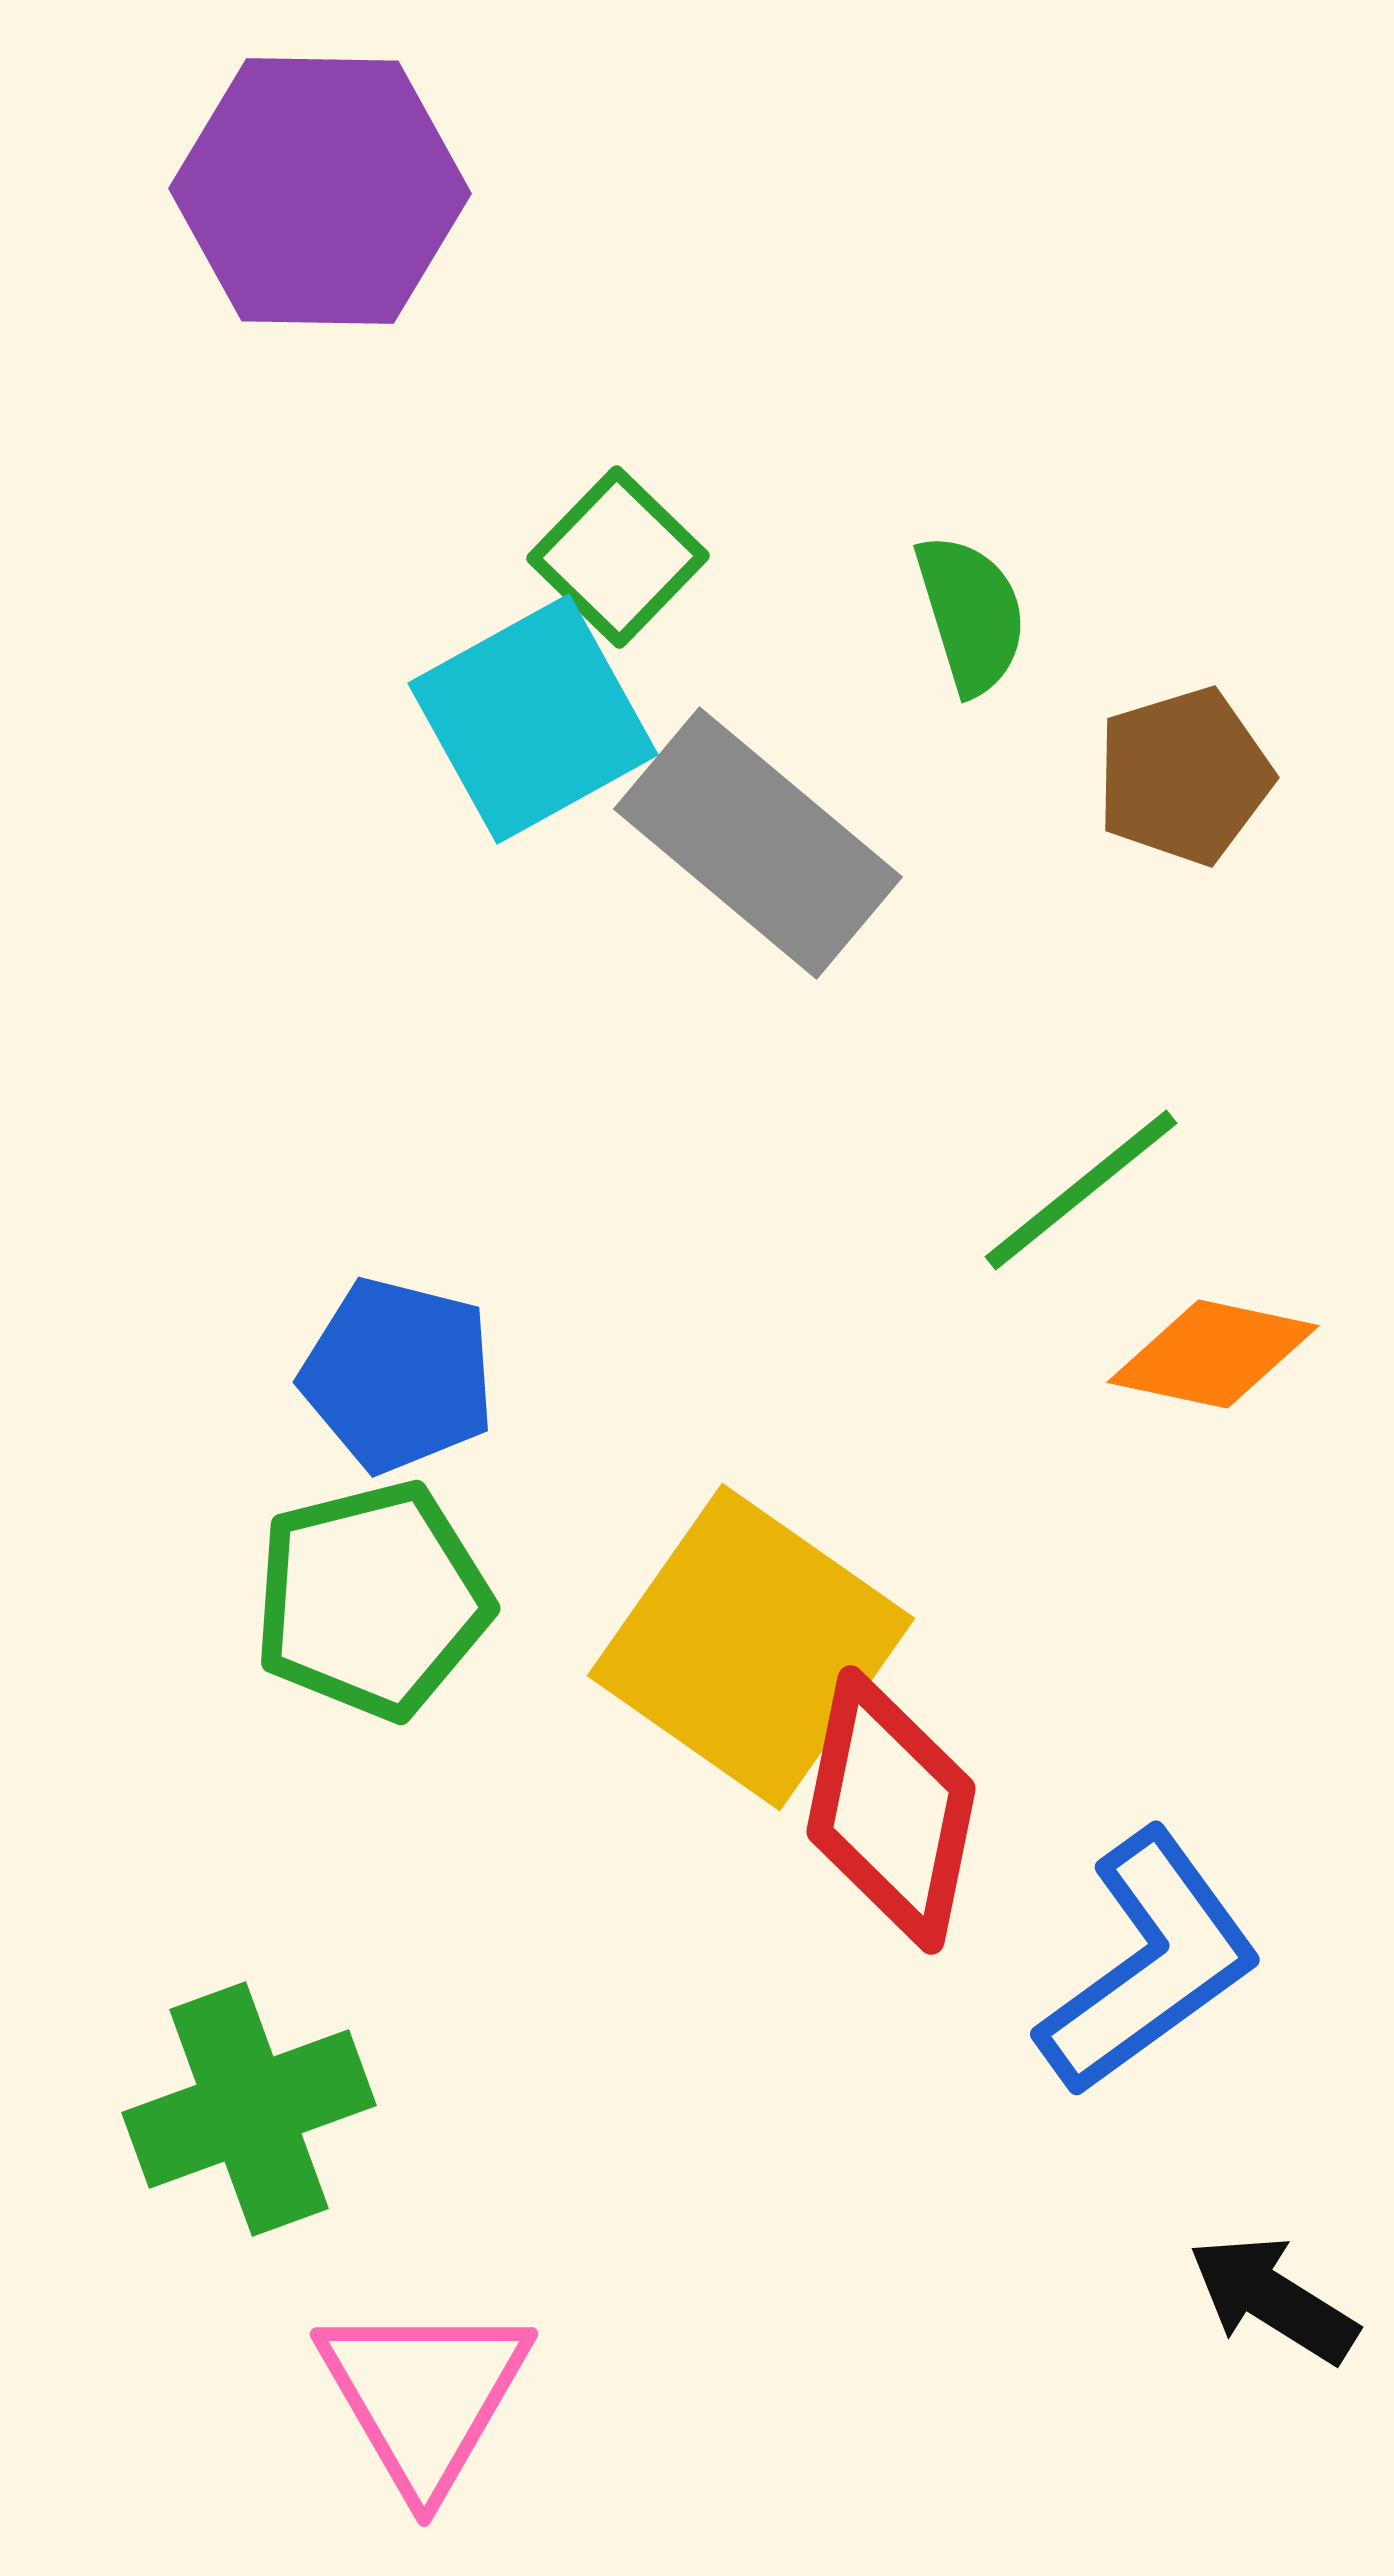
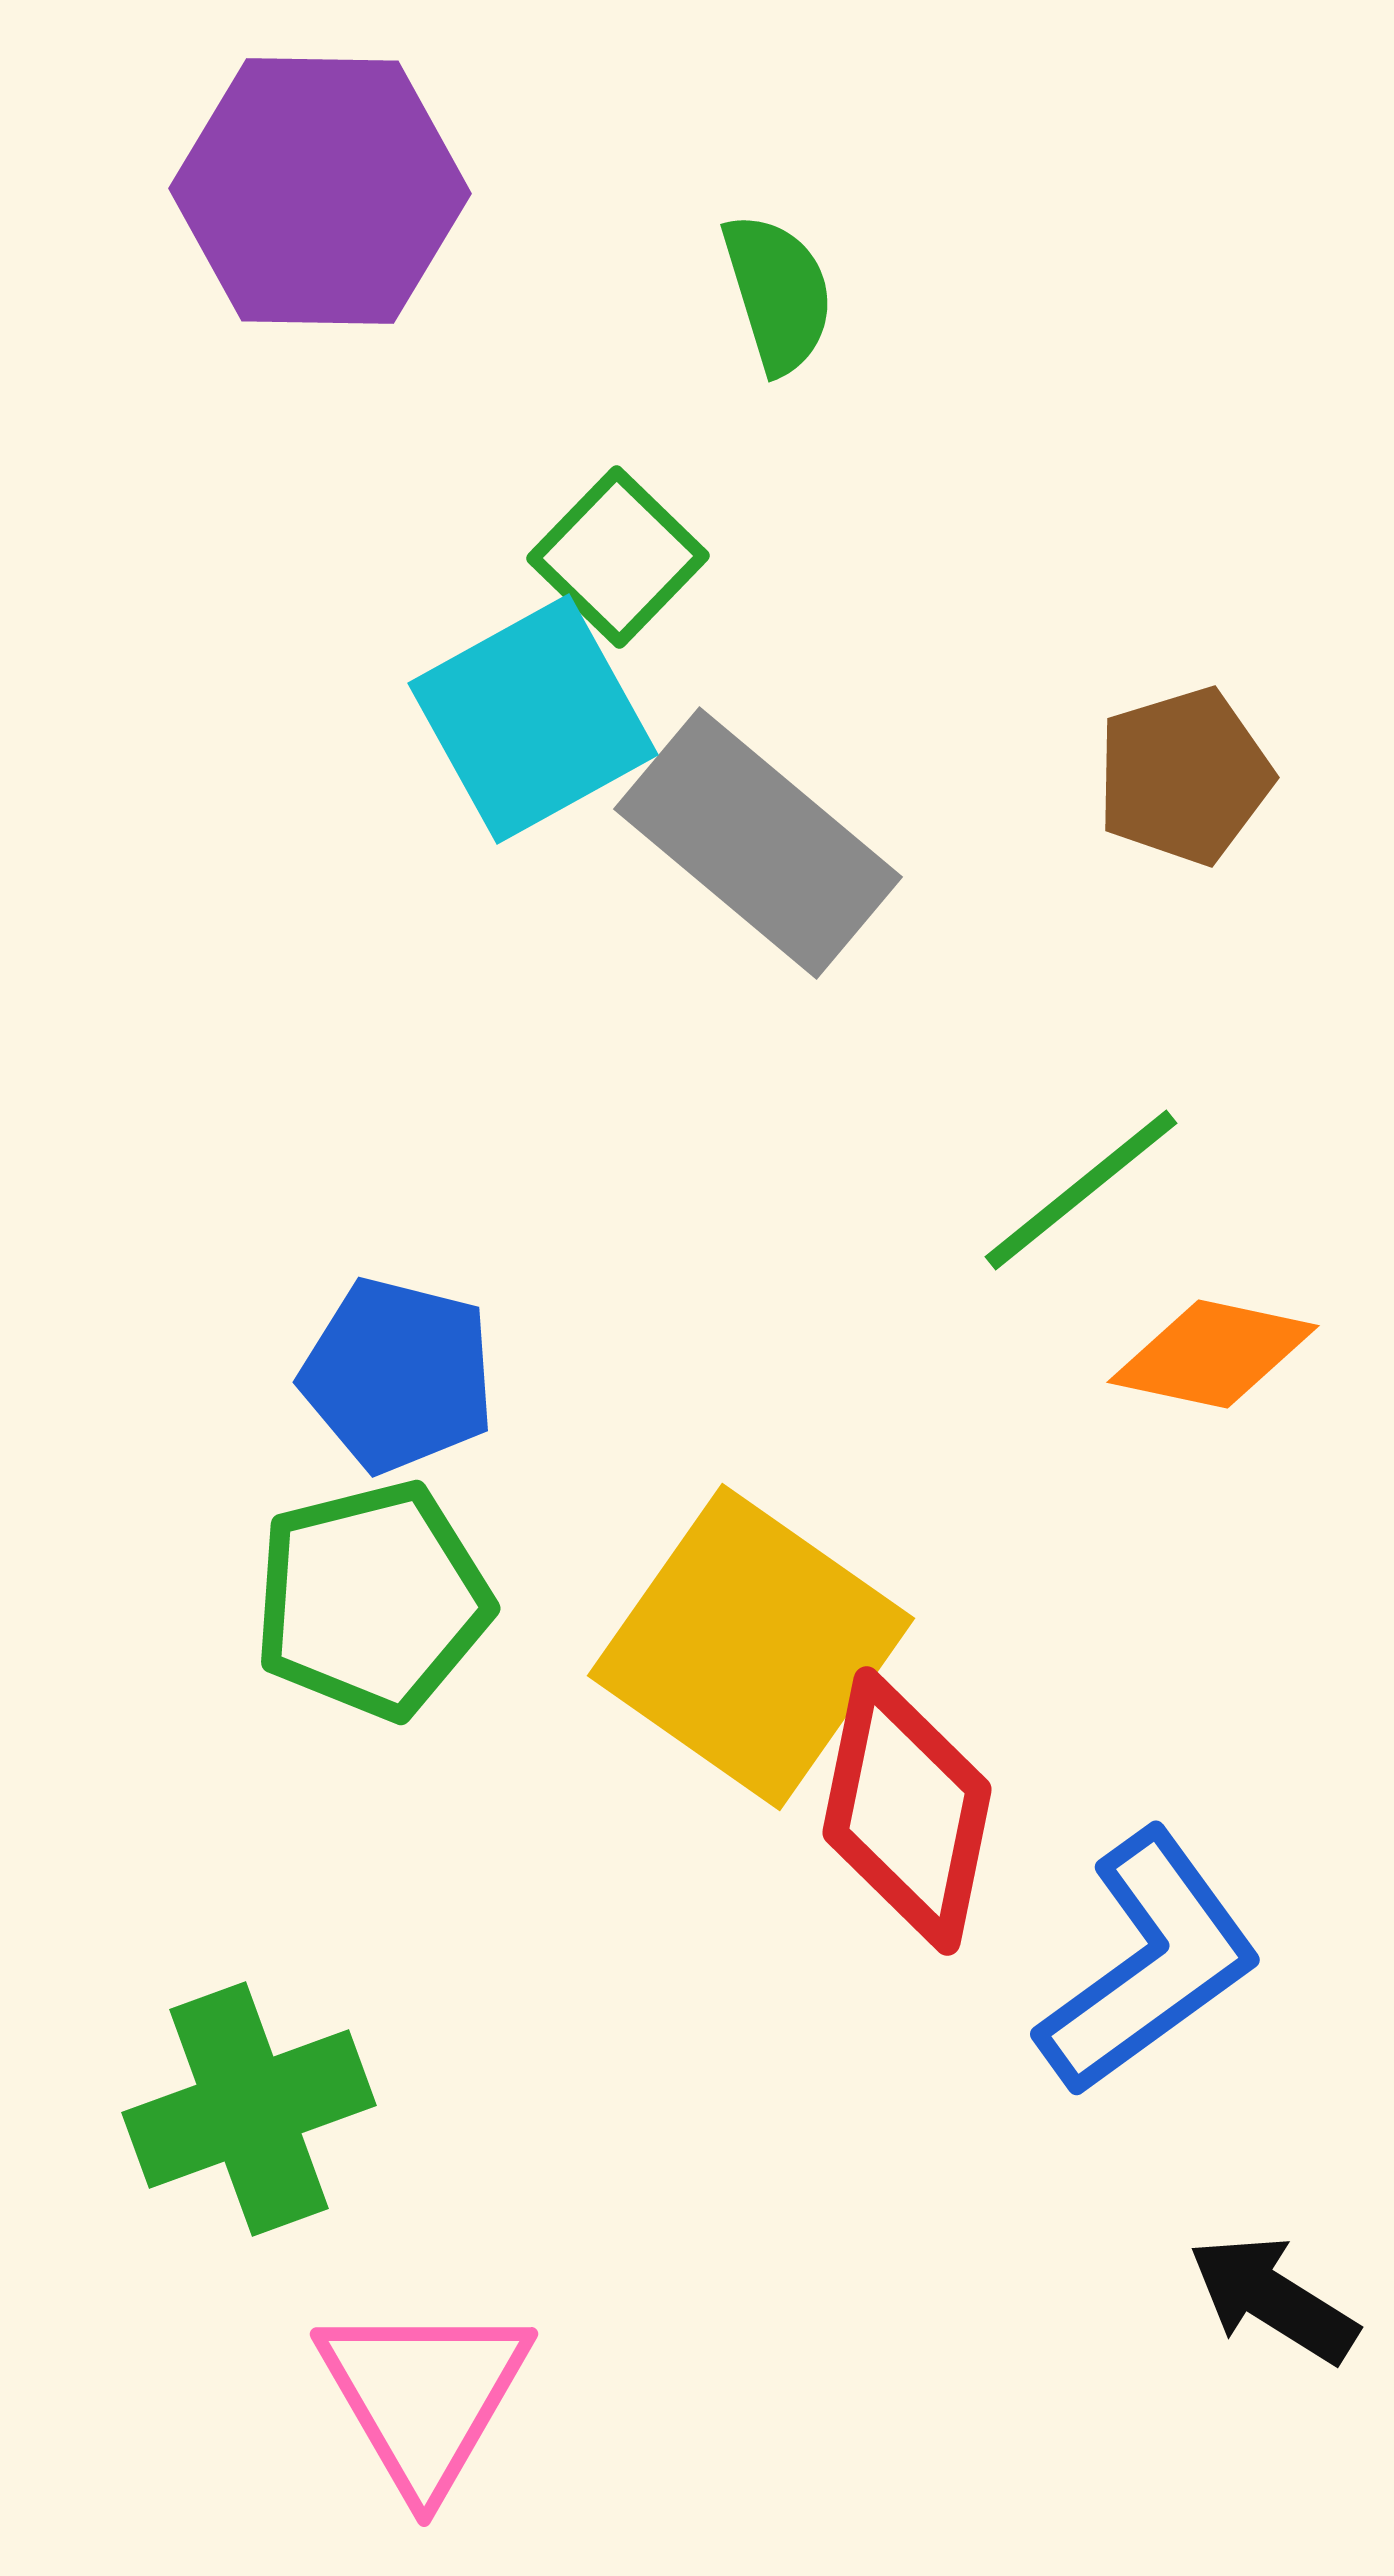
green semicircle: moved 193 px left, 321 px up
red diamond: moved 16 px right, 1 px down
